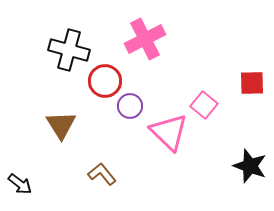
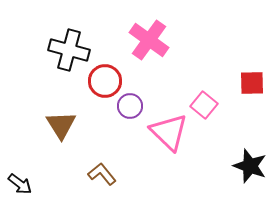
pink cross: moved 4 px right, 1 px down; rotated 27 degrees counterclockwise
